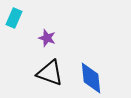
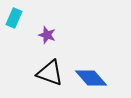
purple star: moved 3 px up
blue diamond: rotated 36 degrees counterclockwise
